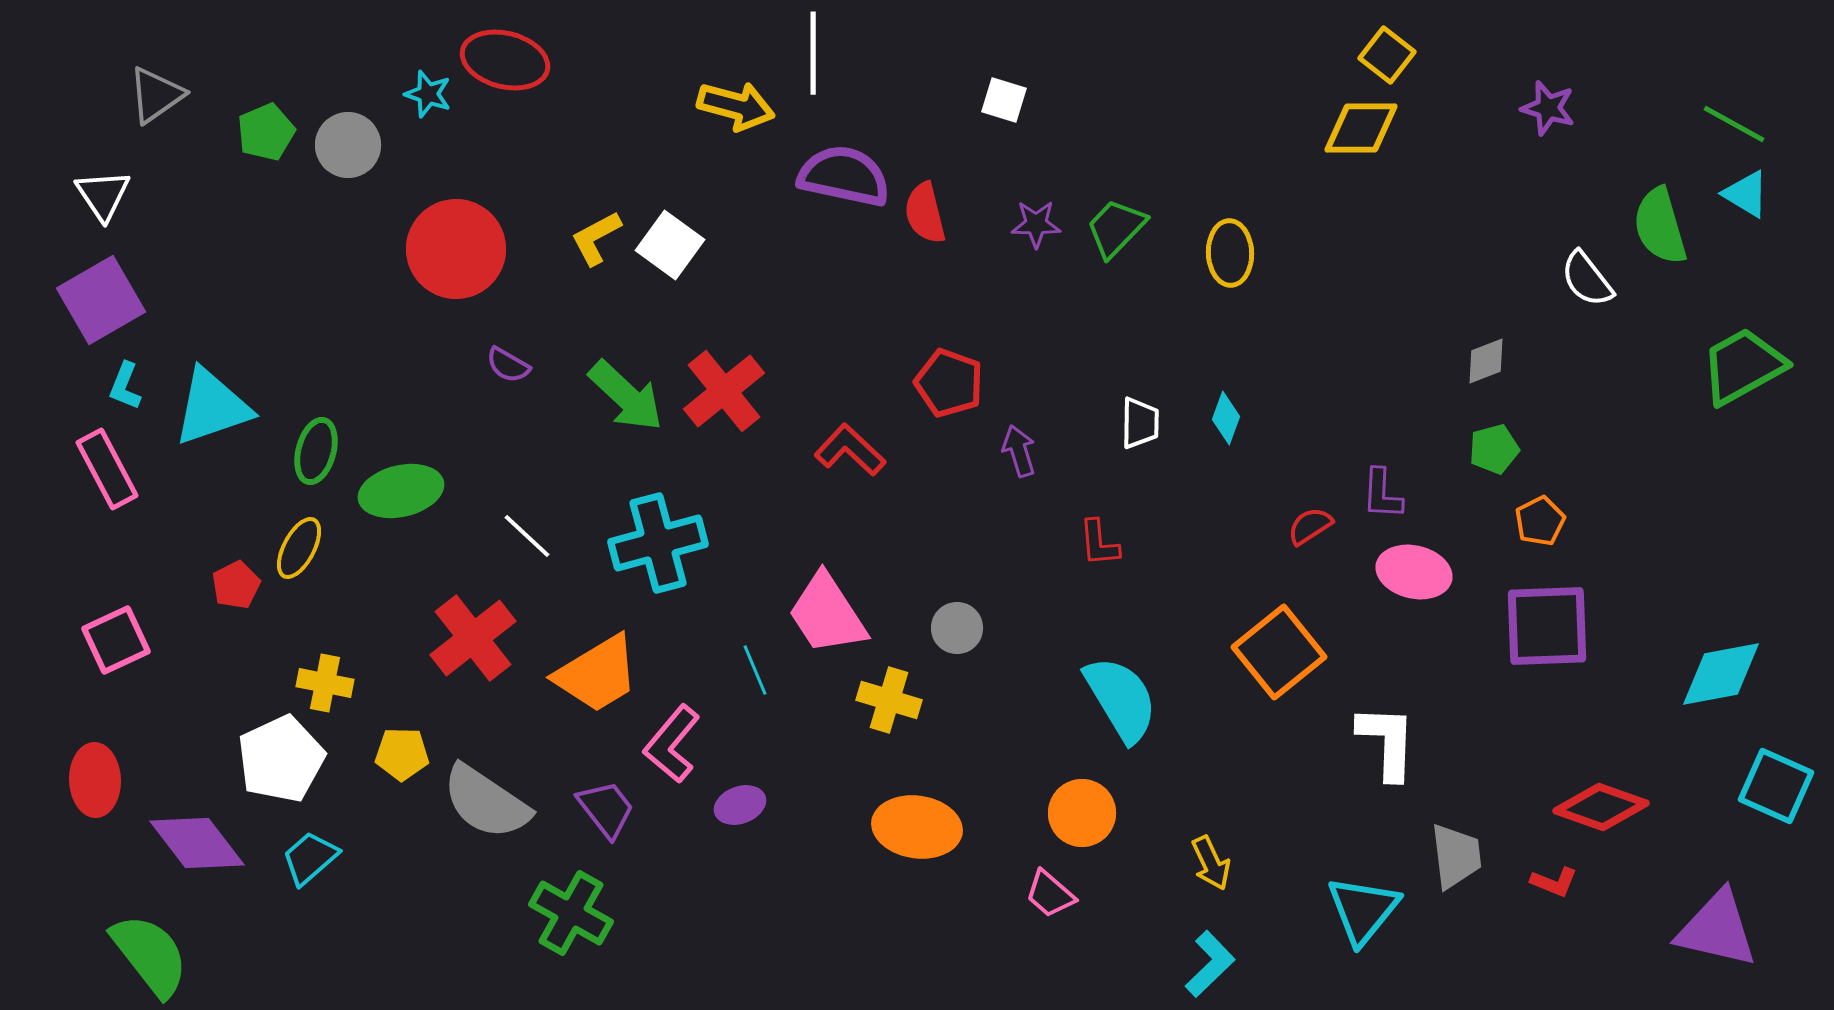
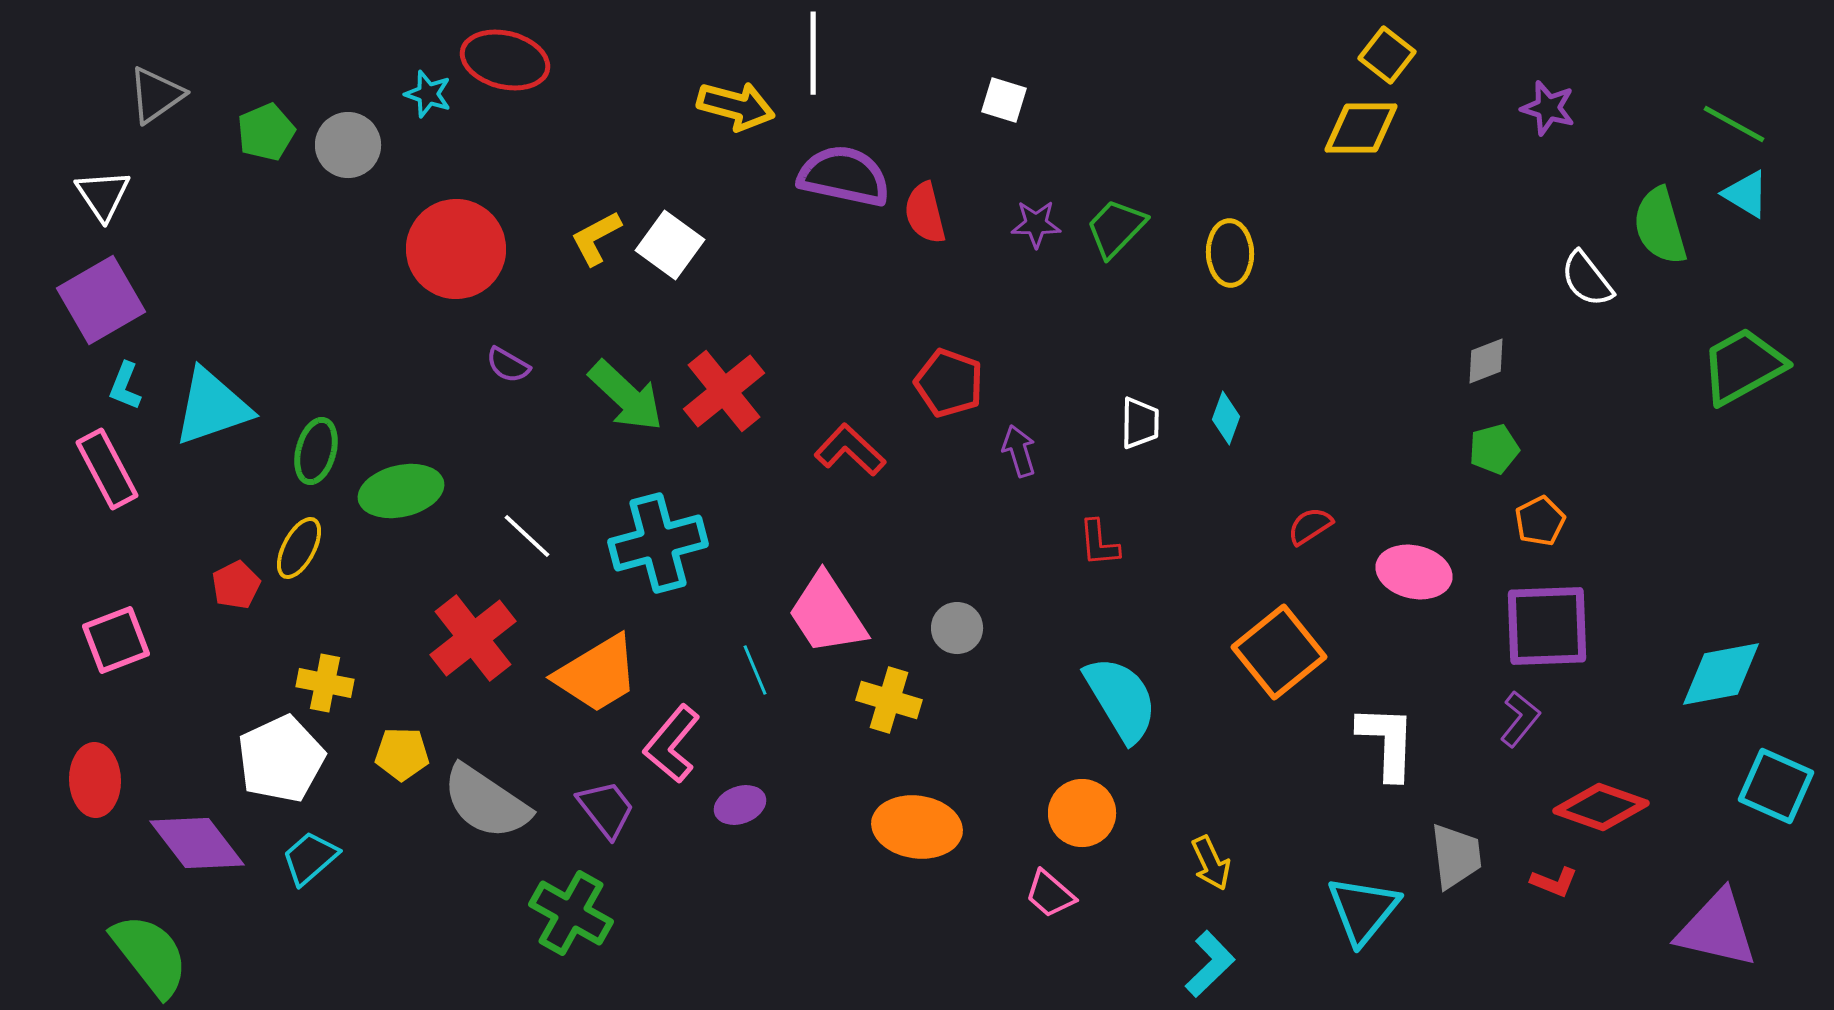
purple L-shape at (1382, 494): moved 138 px right, 225 px down; rotated 144 degrees counterclockwise
pink square at (116, 640): rotated 4 degrees clockwise
